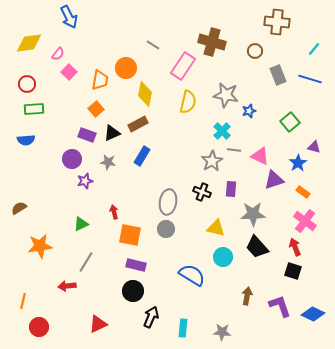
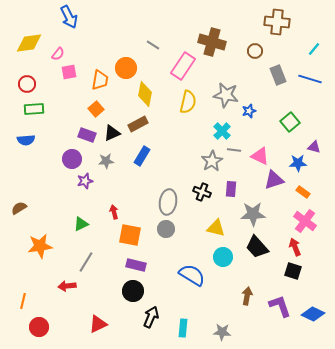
pink square at (69, 72): rotated 35 degrees clockwise
gray star at (108, 162): moved 2 px left, 1 px up; rotated 14 degrees counterclockwise
blue star at (298, 163): rotated 30 degrees clockwise
